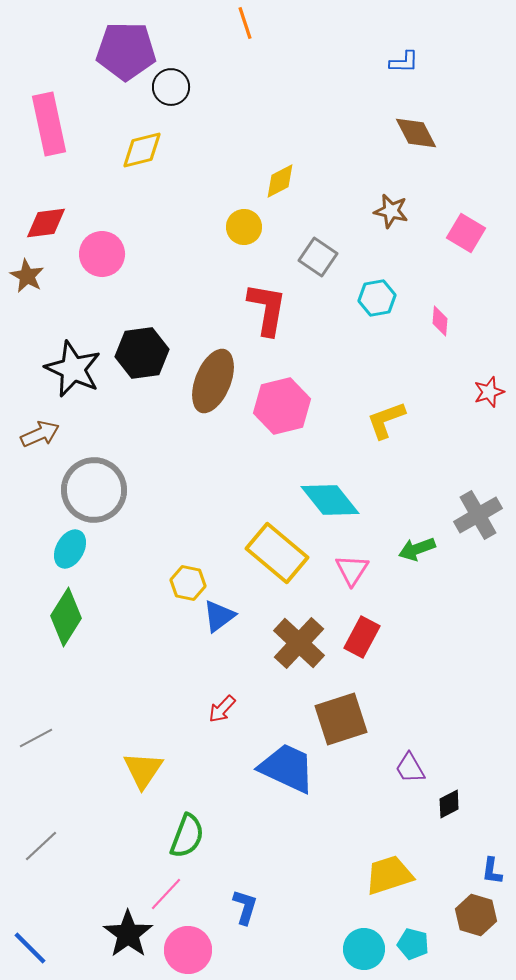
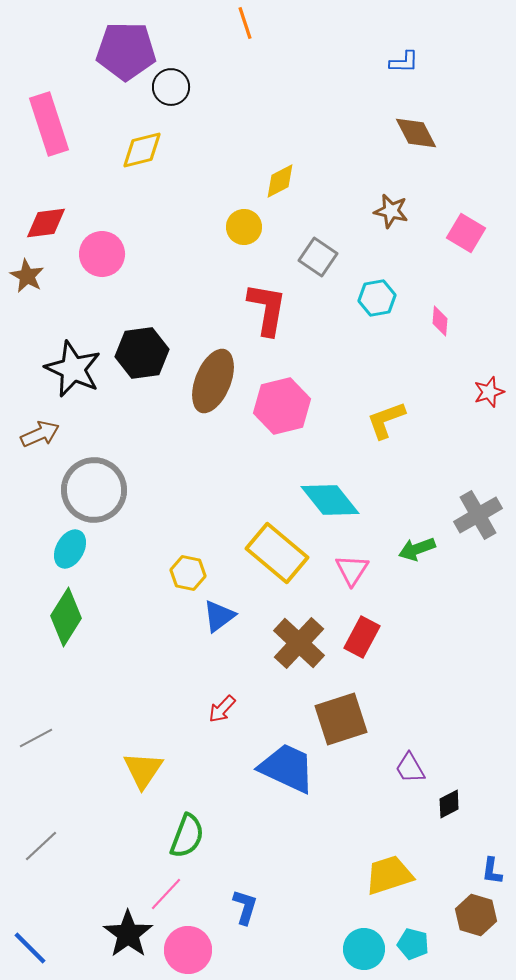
pink rectangle at (49, 124): rotated 6 degrees counterclockwise
yellow hexagon at (188, 583): moved 10 px up
